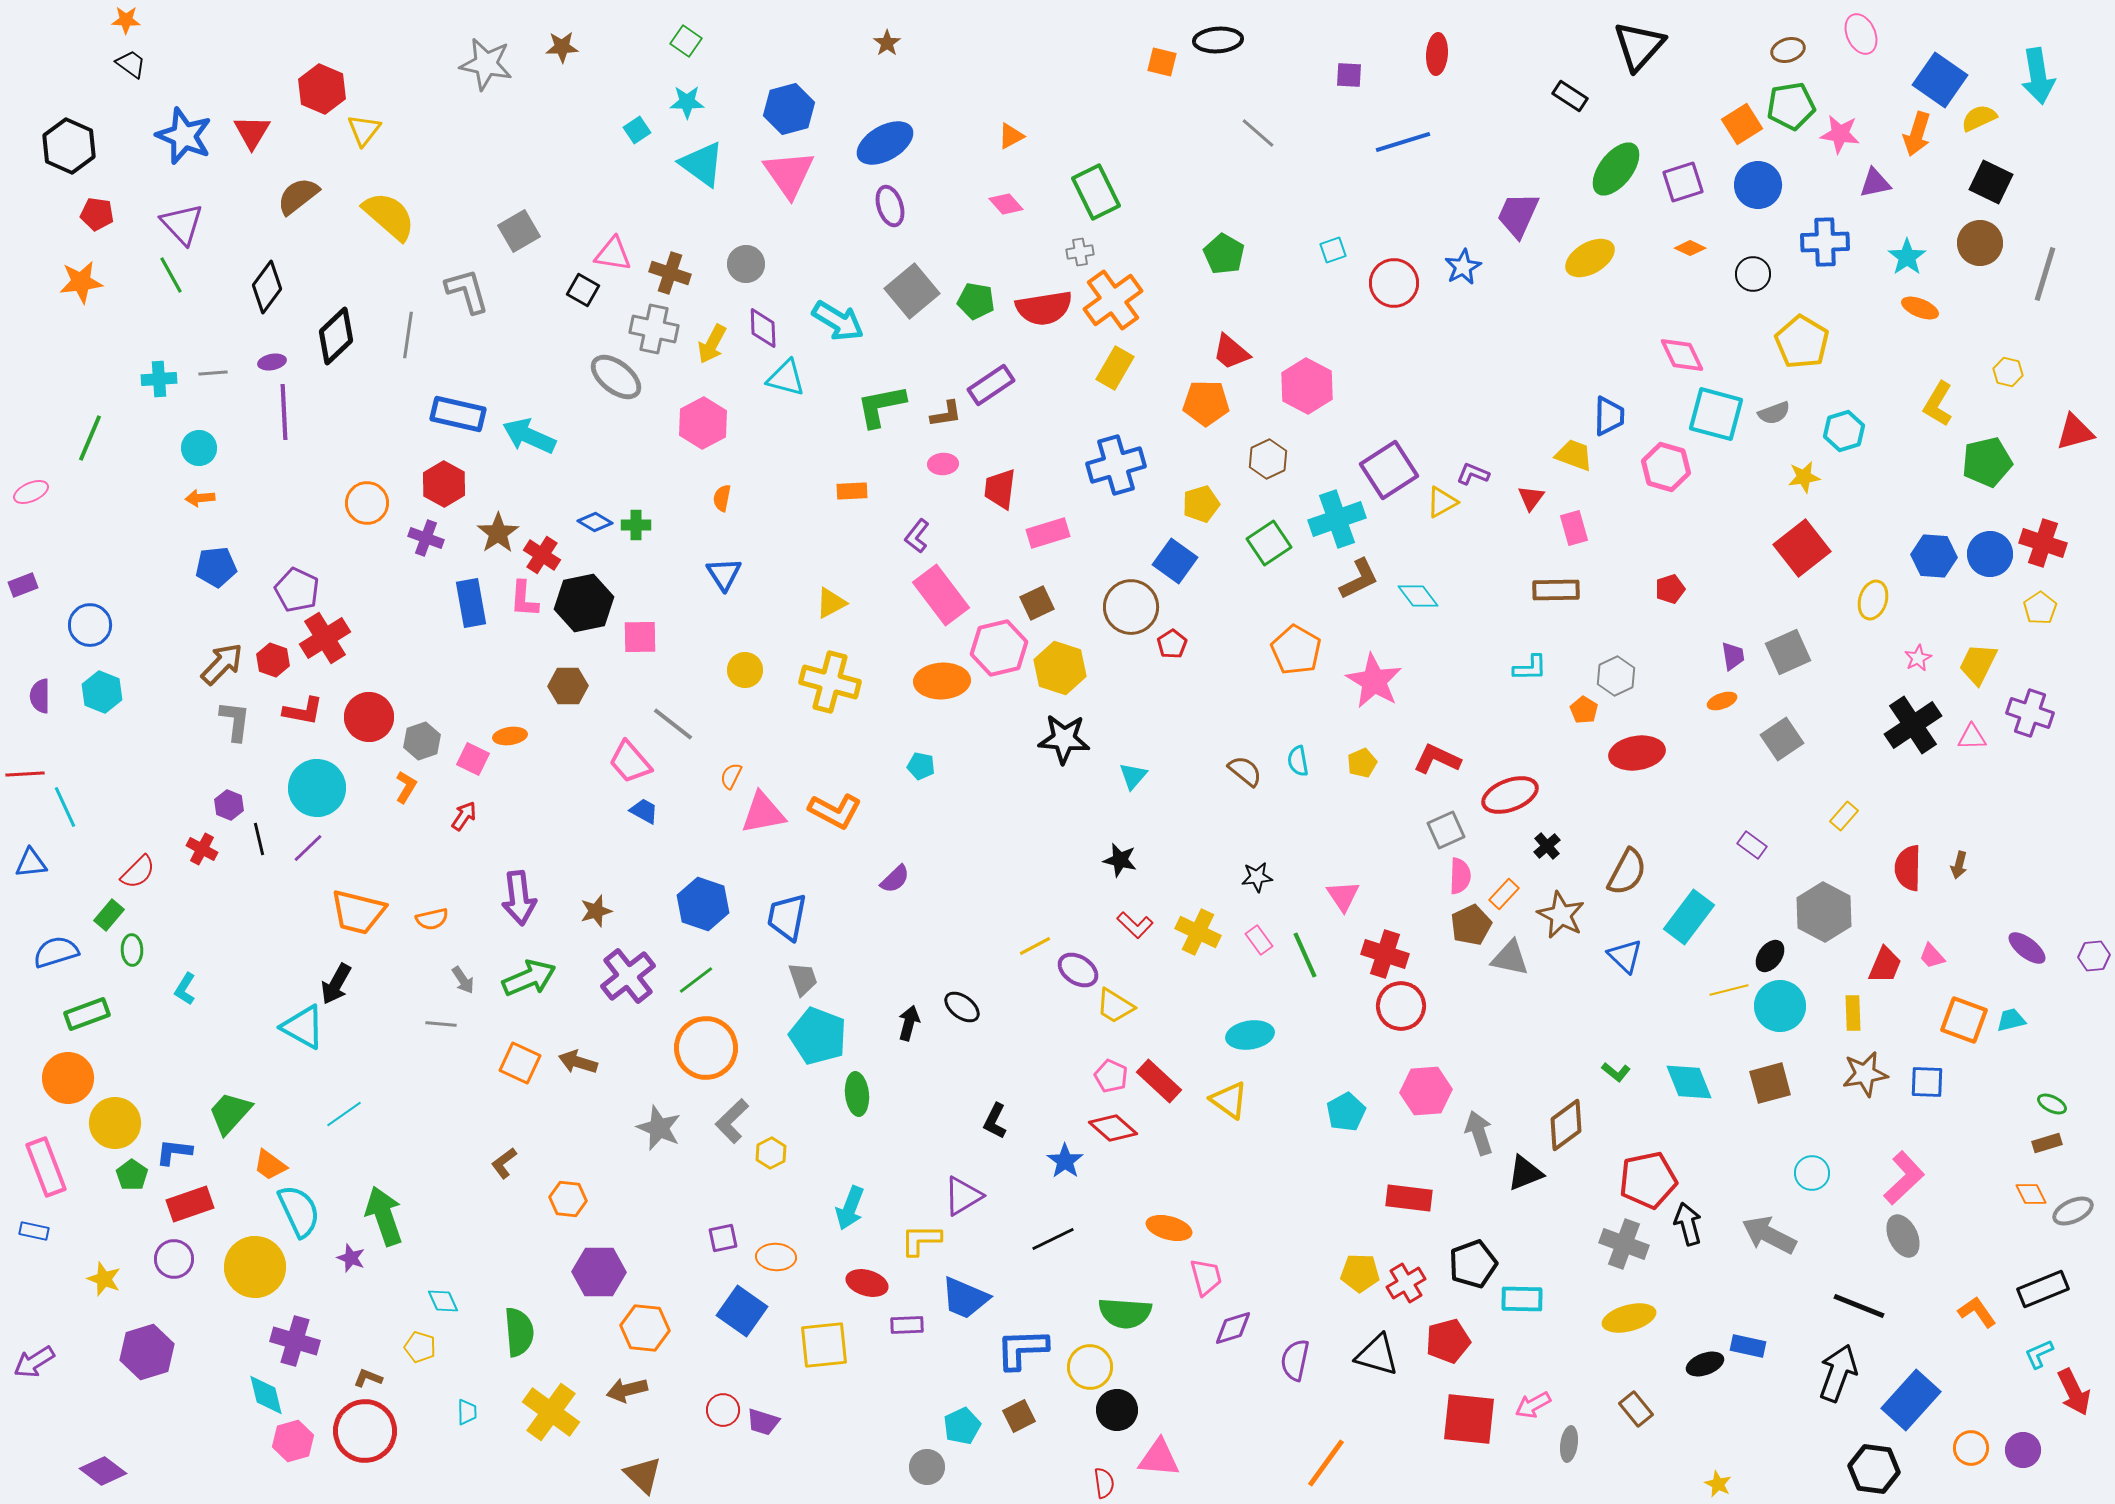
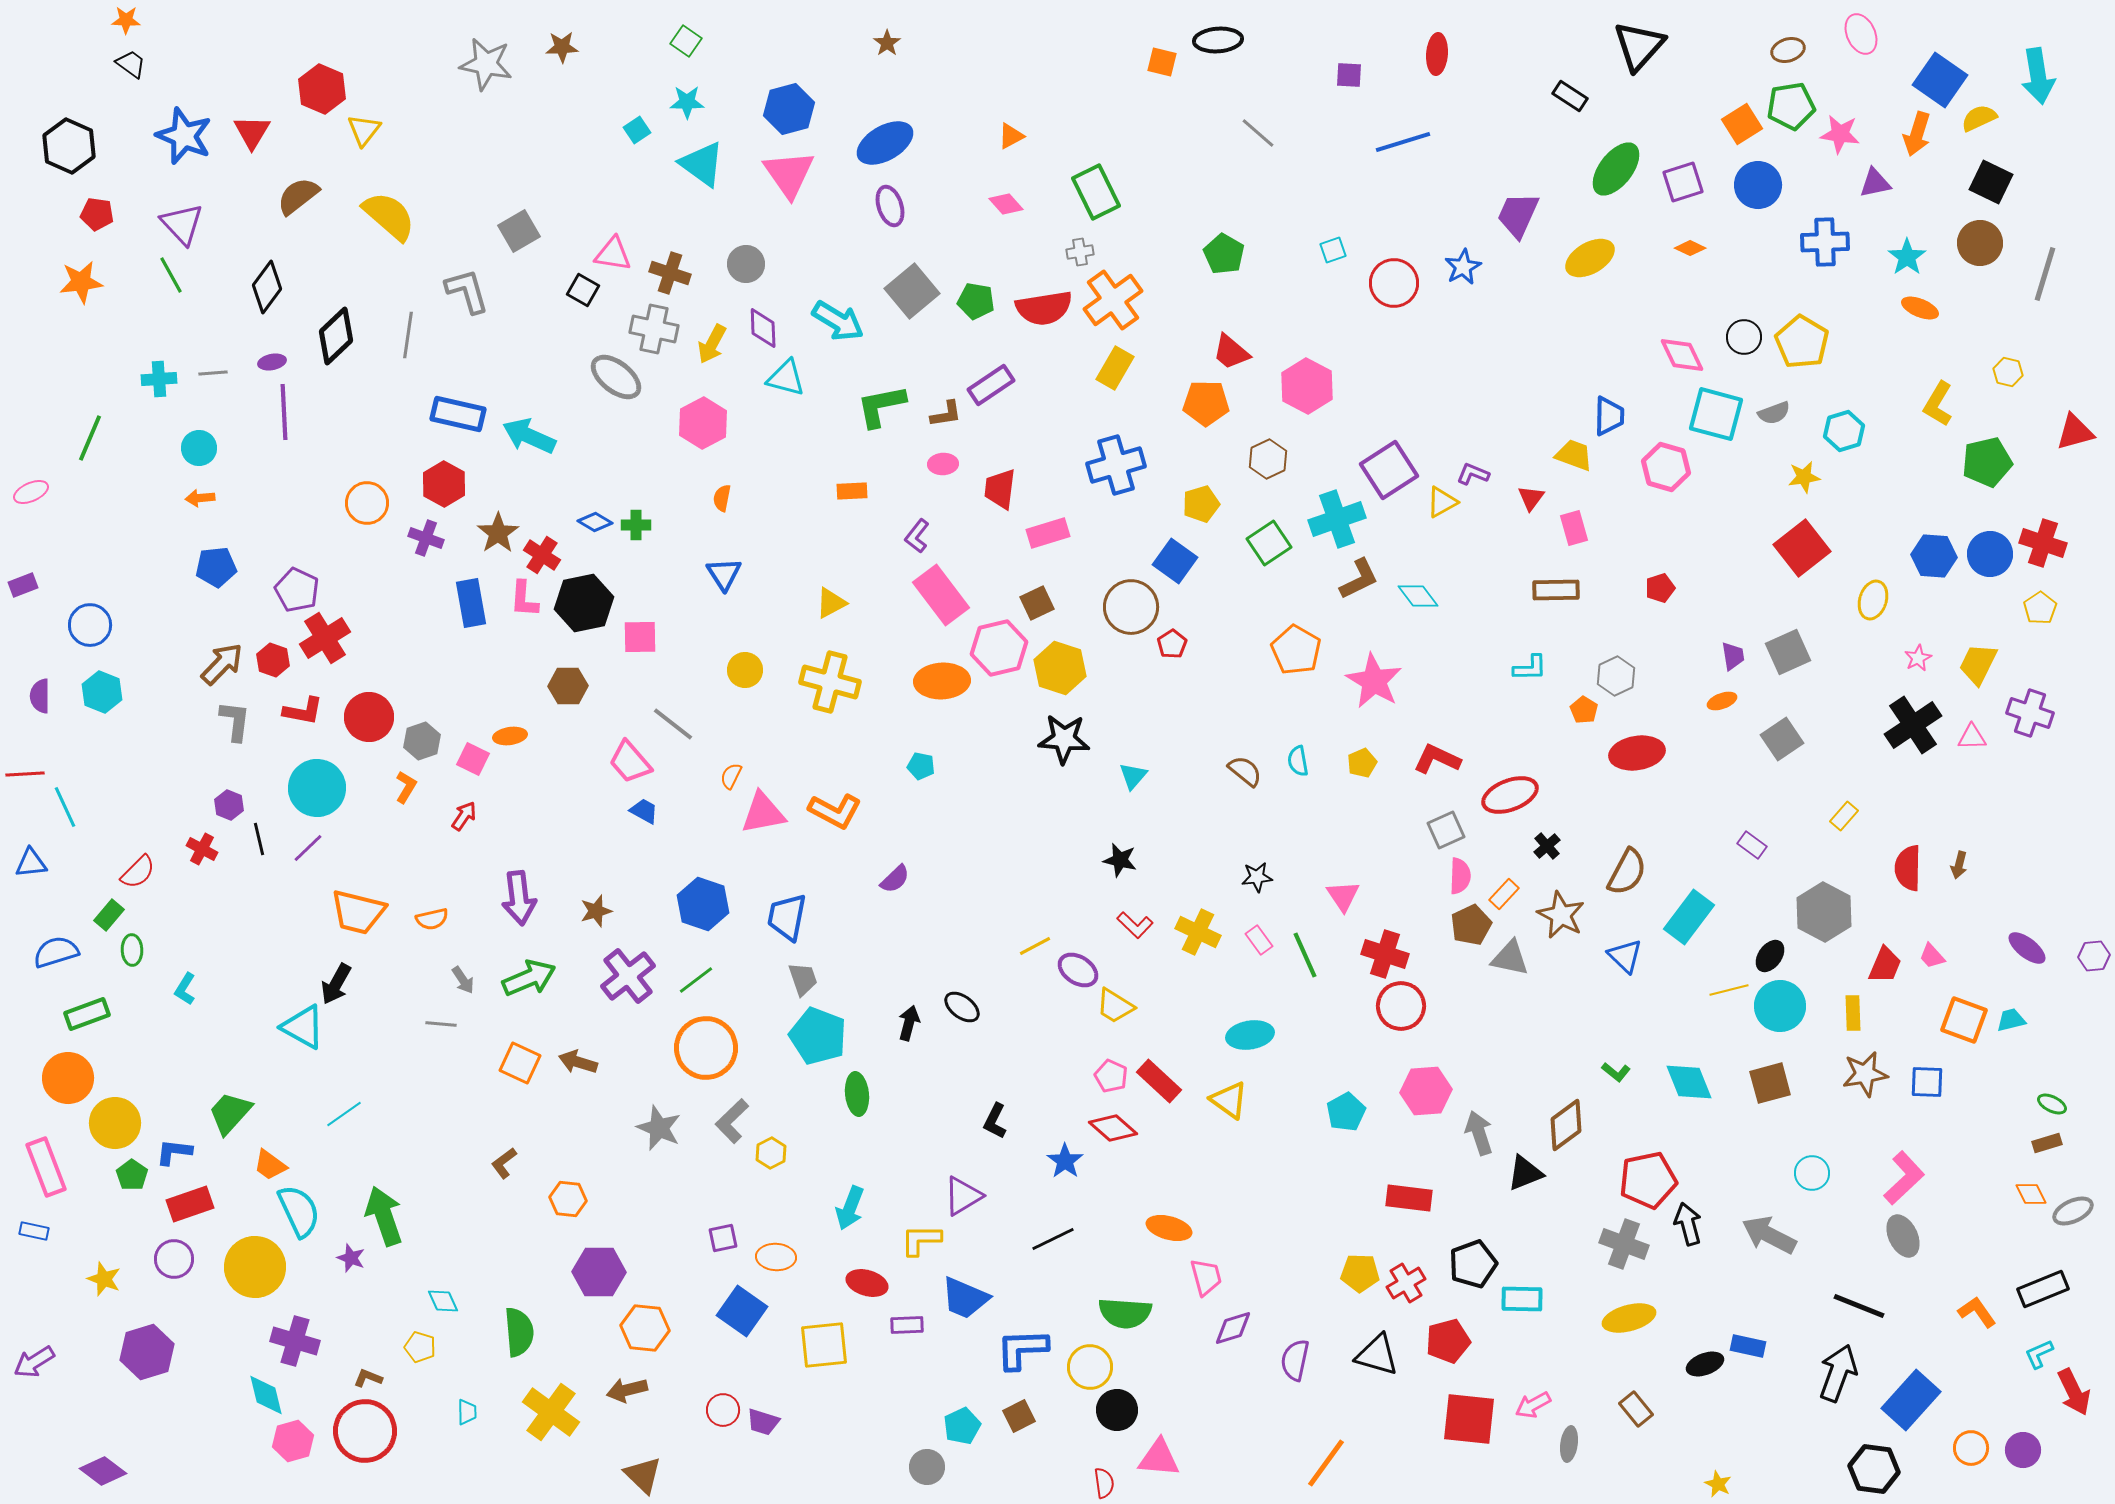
black circle at (1753, 274): moved 9 px left, 63 px down
red pentagon at (1670, 589): moved 10 px left, 1 px up
